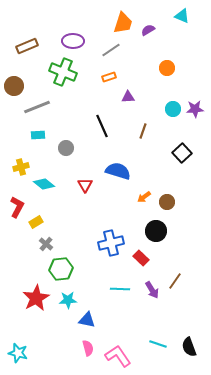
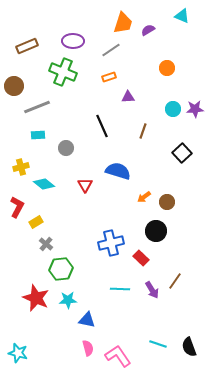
red star at (36, 298): rotated 20 degrees counterclockwise
